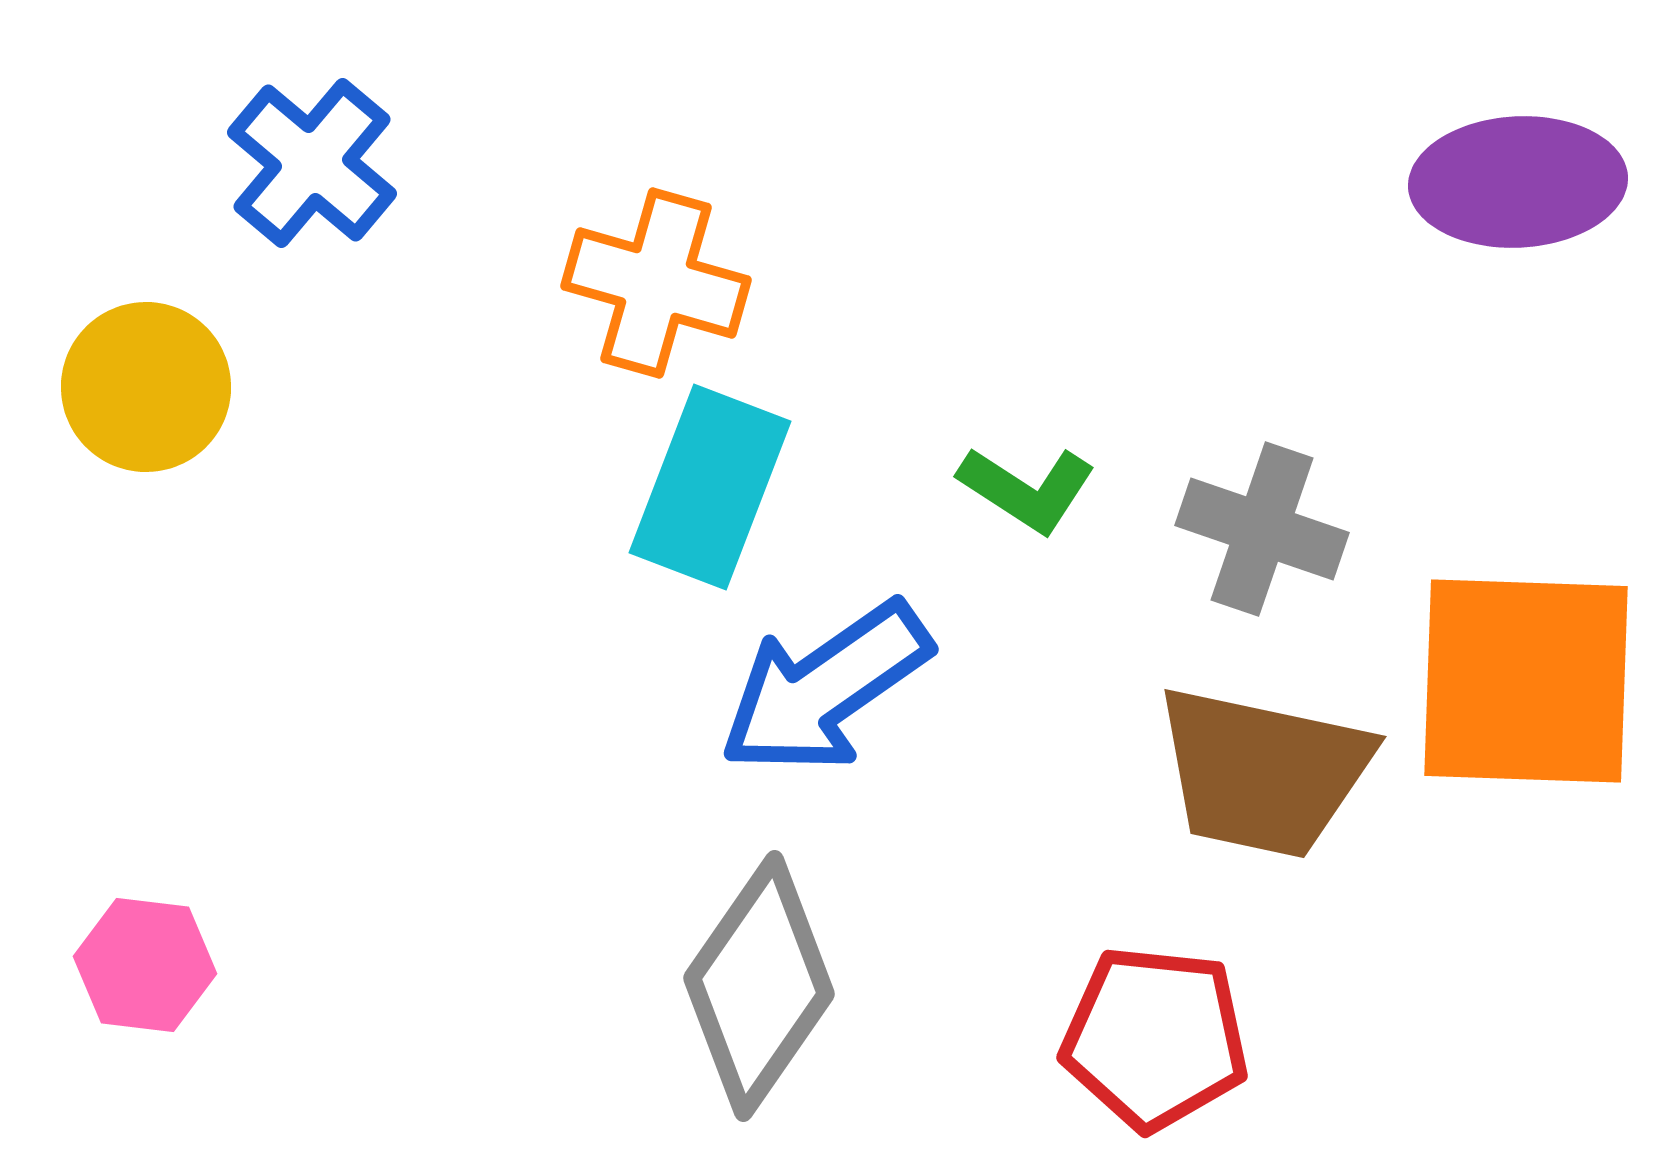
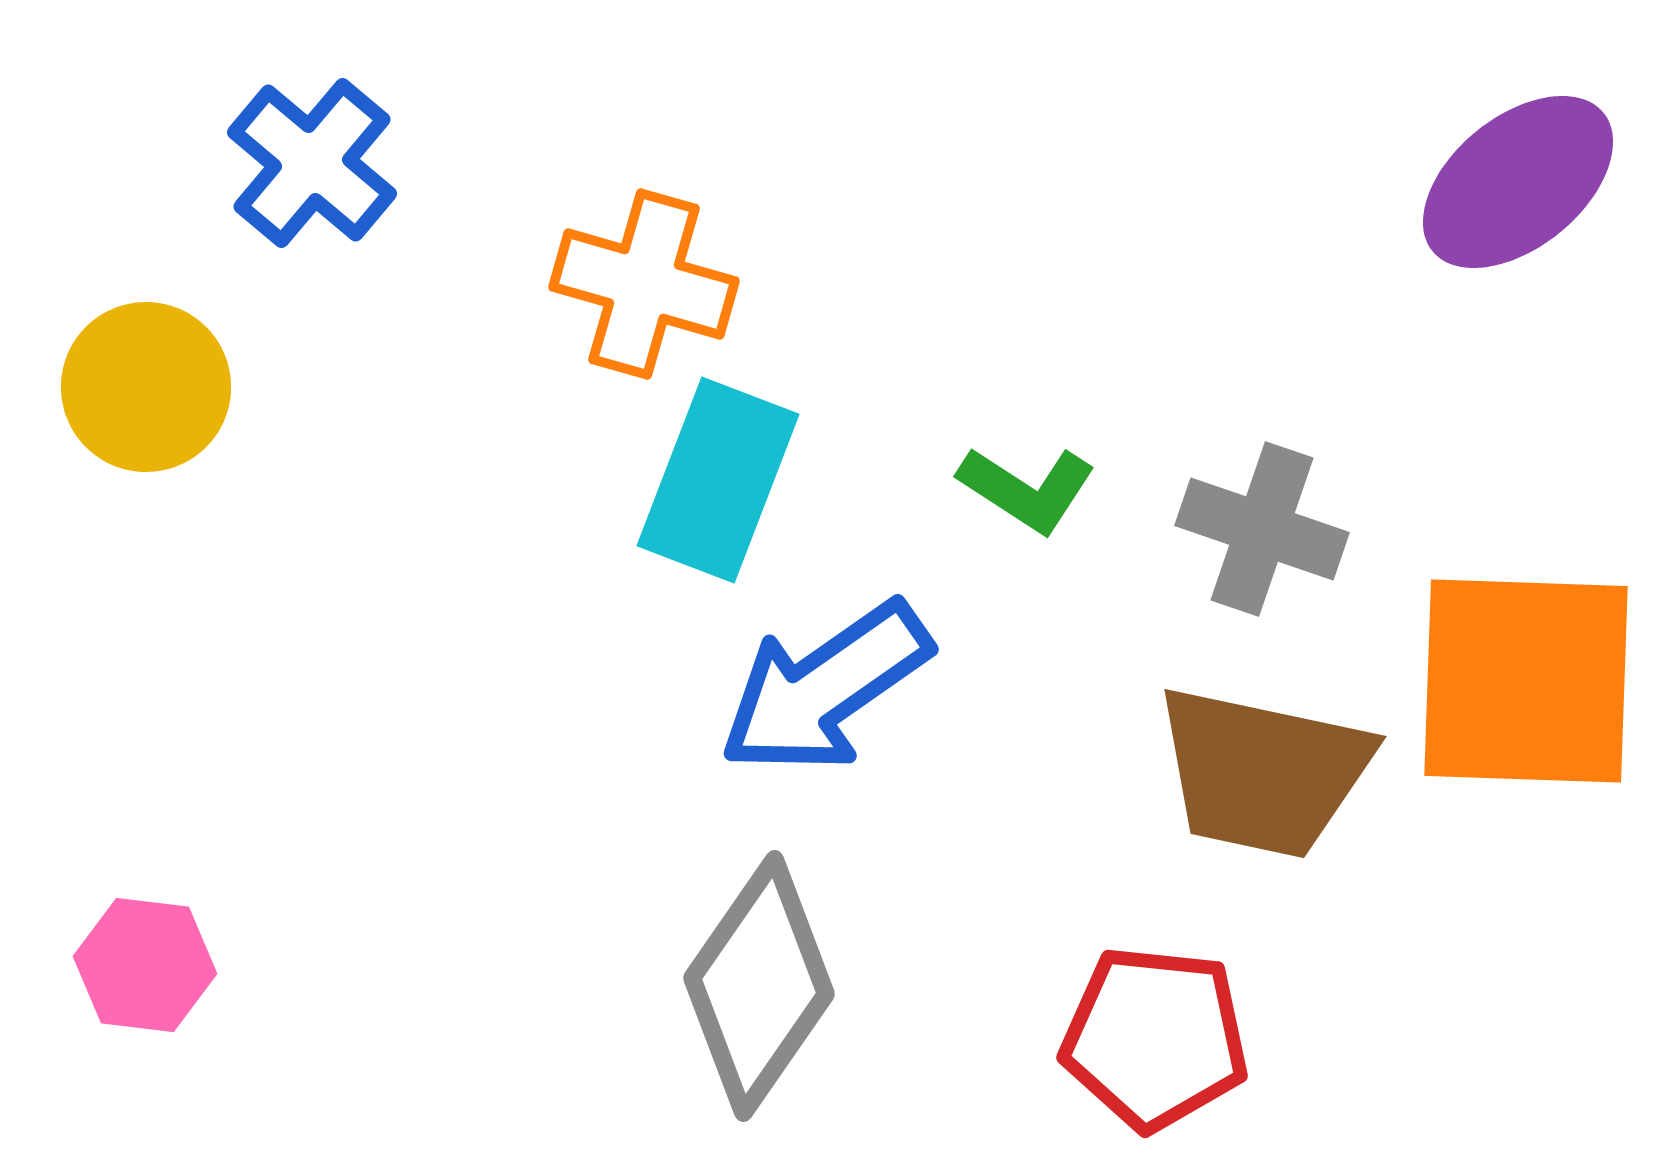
purple ellipse: rotated 36 degrees counterclockwise
orange cross: moved 12 px left, 1 px down
cyan rectangle: moved 8 px right, 7 px up
